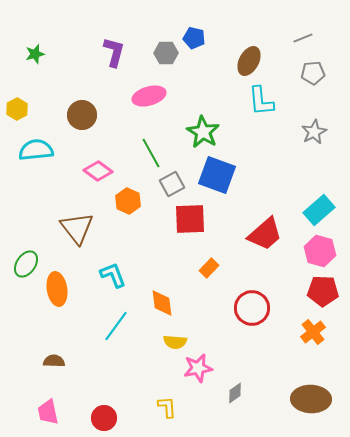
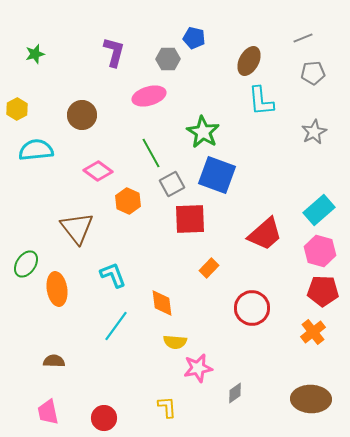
gray hexagon at (166, 53): moved 2 px right, 6 px down
